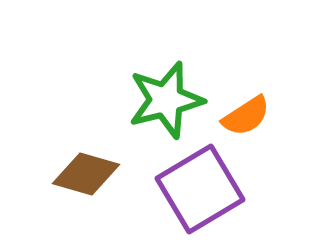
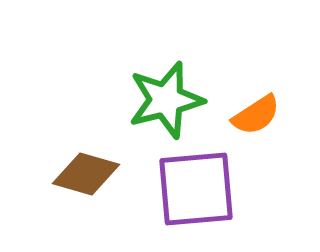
orange semicircle: moved 10 px right, 1 px up
purple square: moved 4 px left; rotated 26 degrees clockwise
